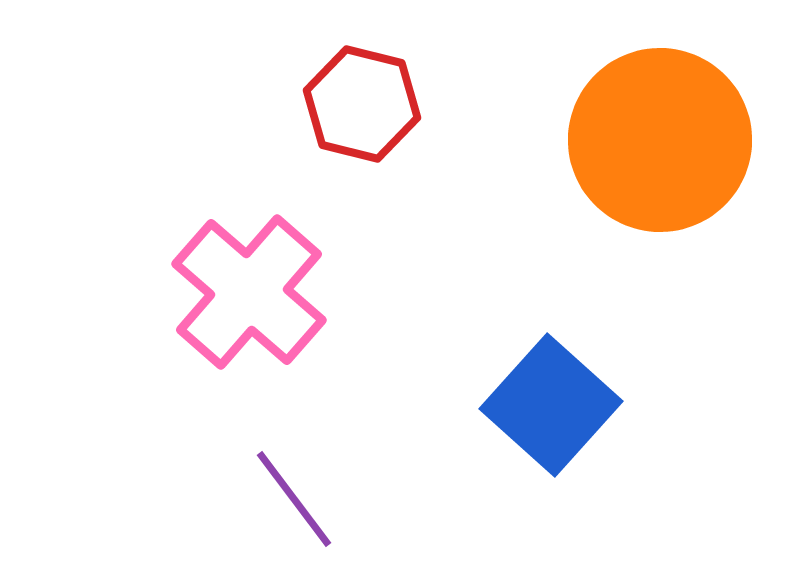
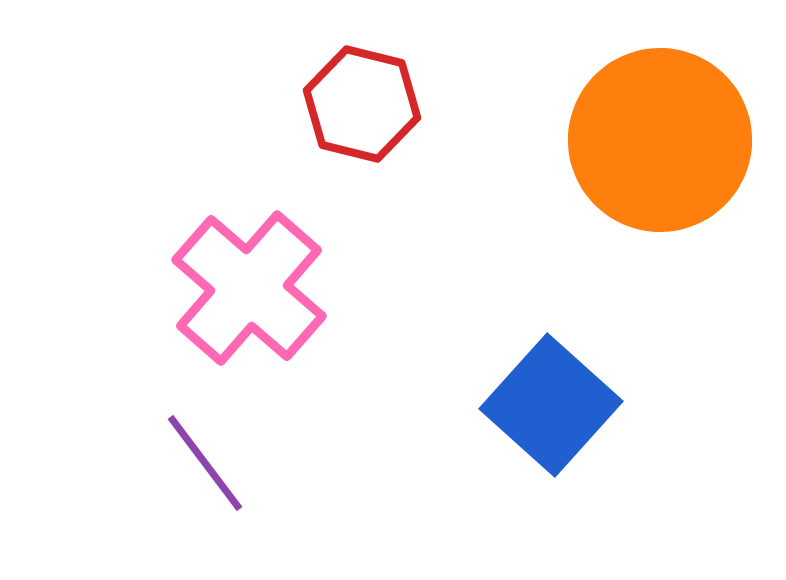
pink cross: moved 4 px up
purple line: moved 89 px left, 36 px up
